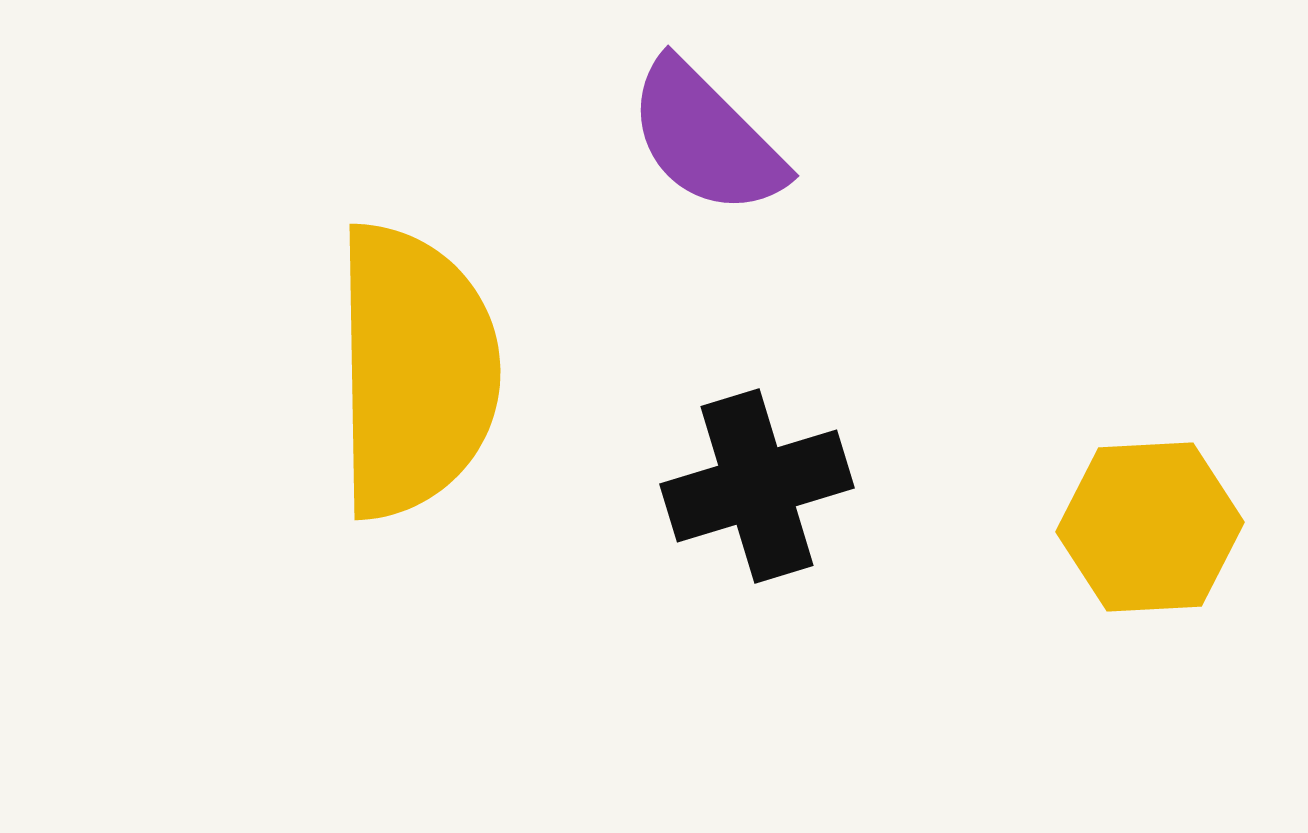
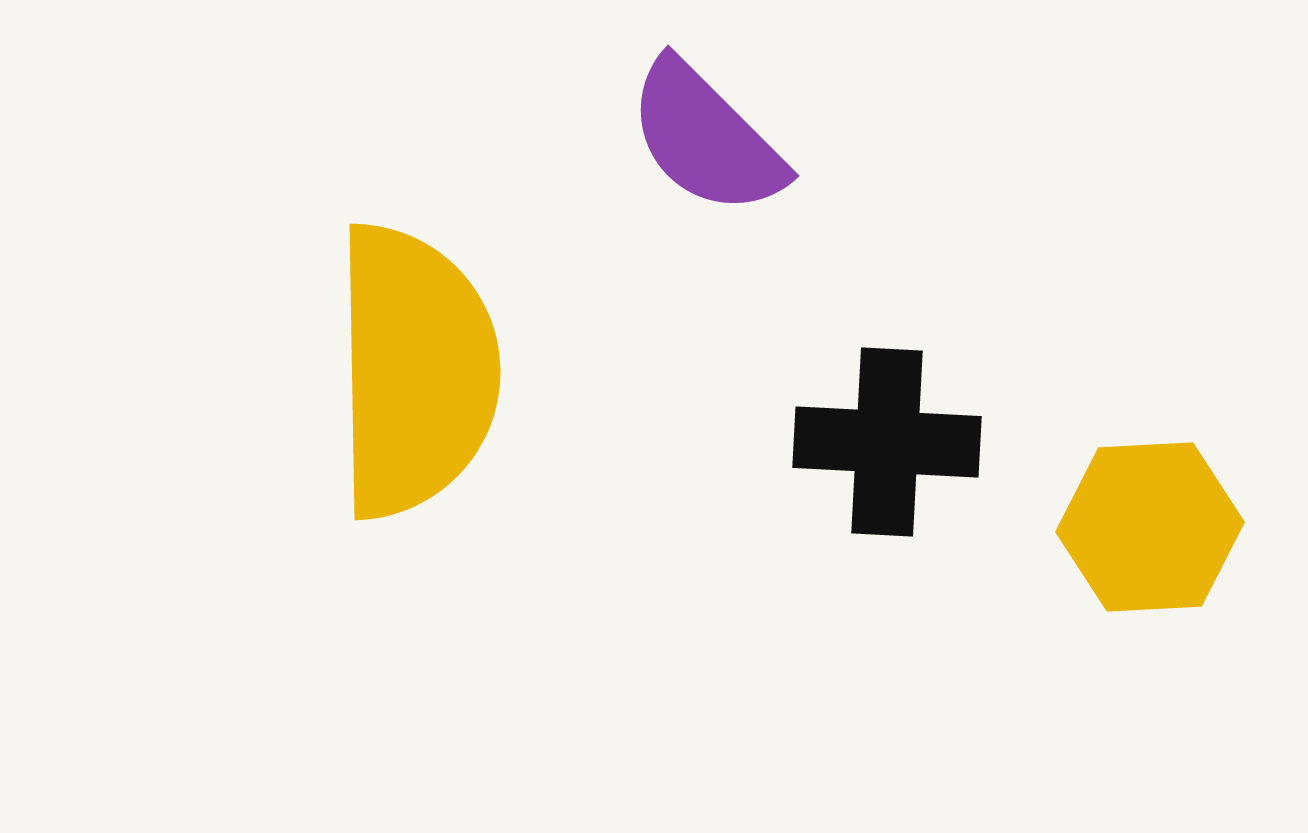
black cross: moved 130 px right, 44 px up; rotated 20 degrees clockwise
